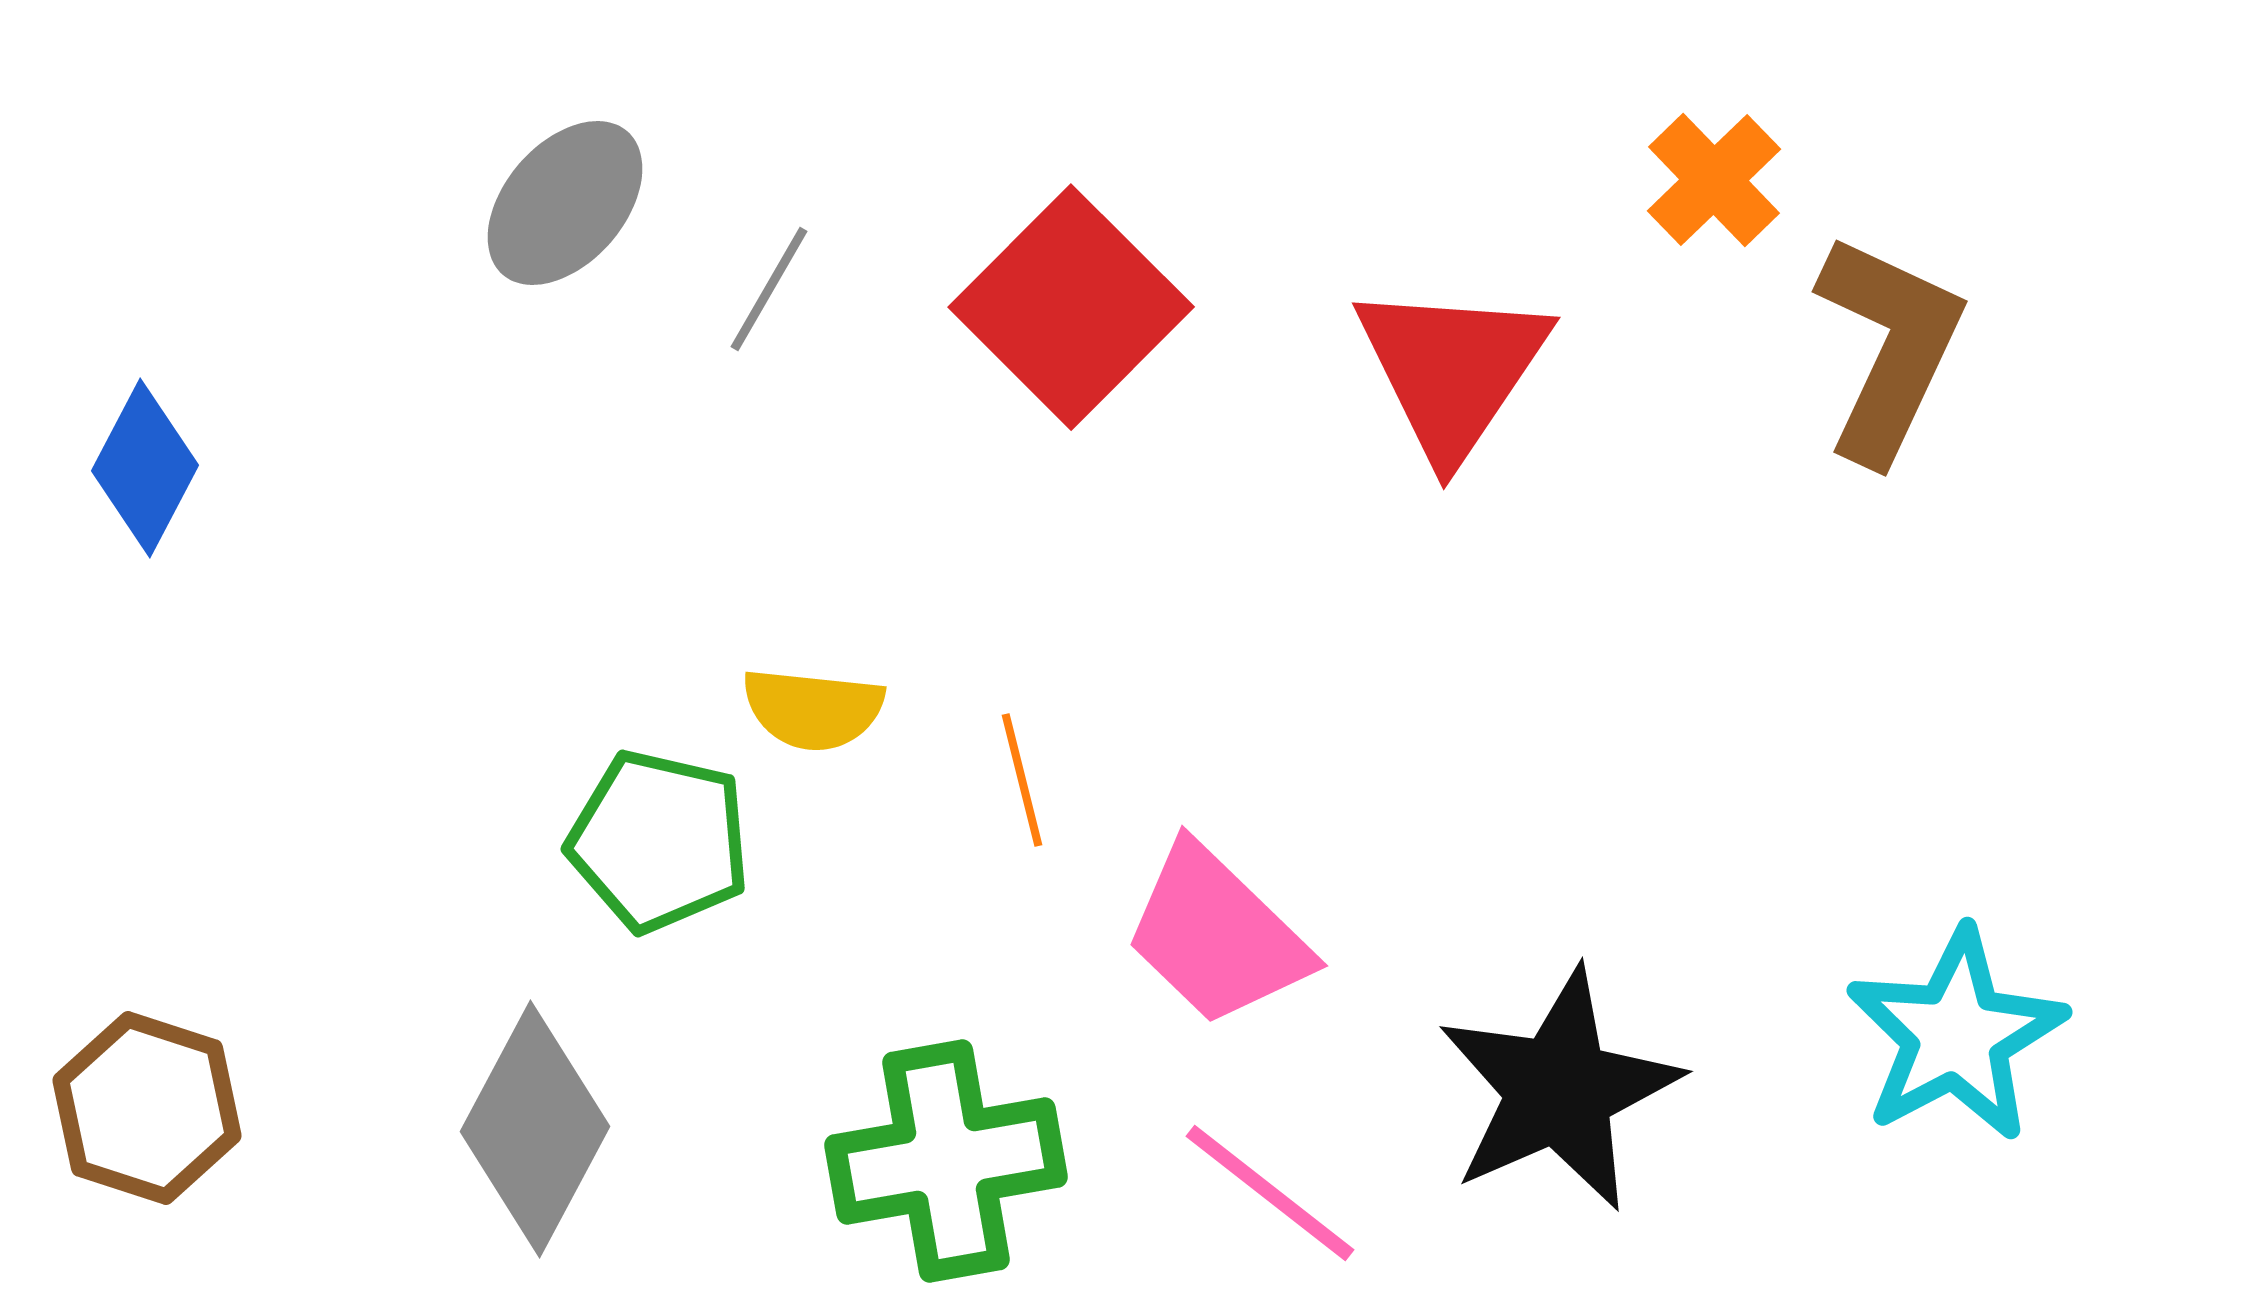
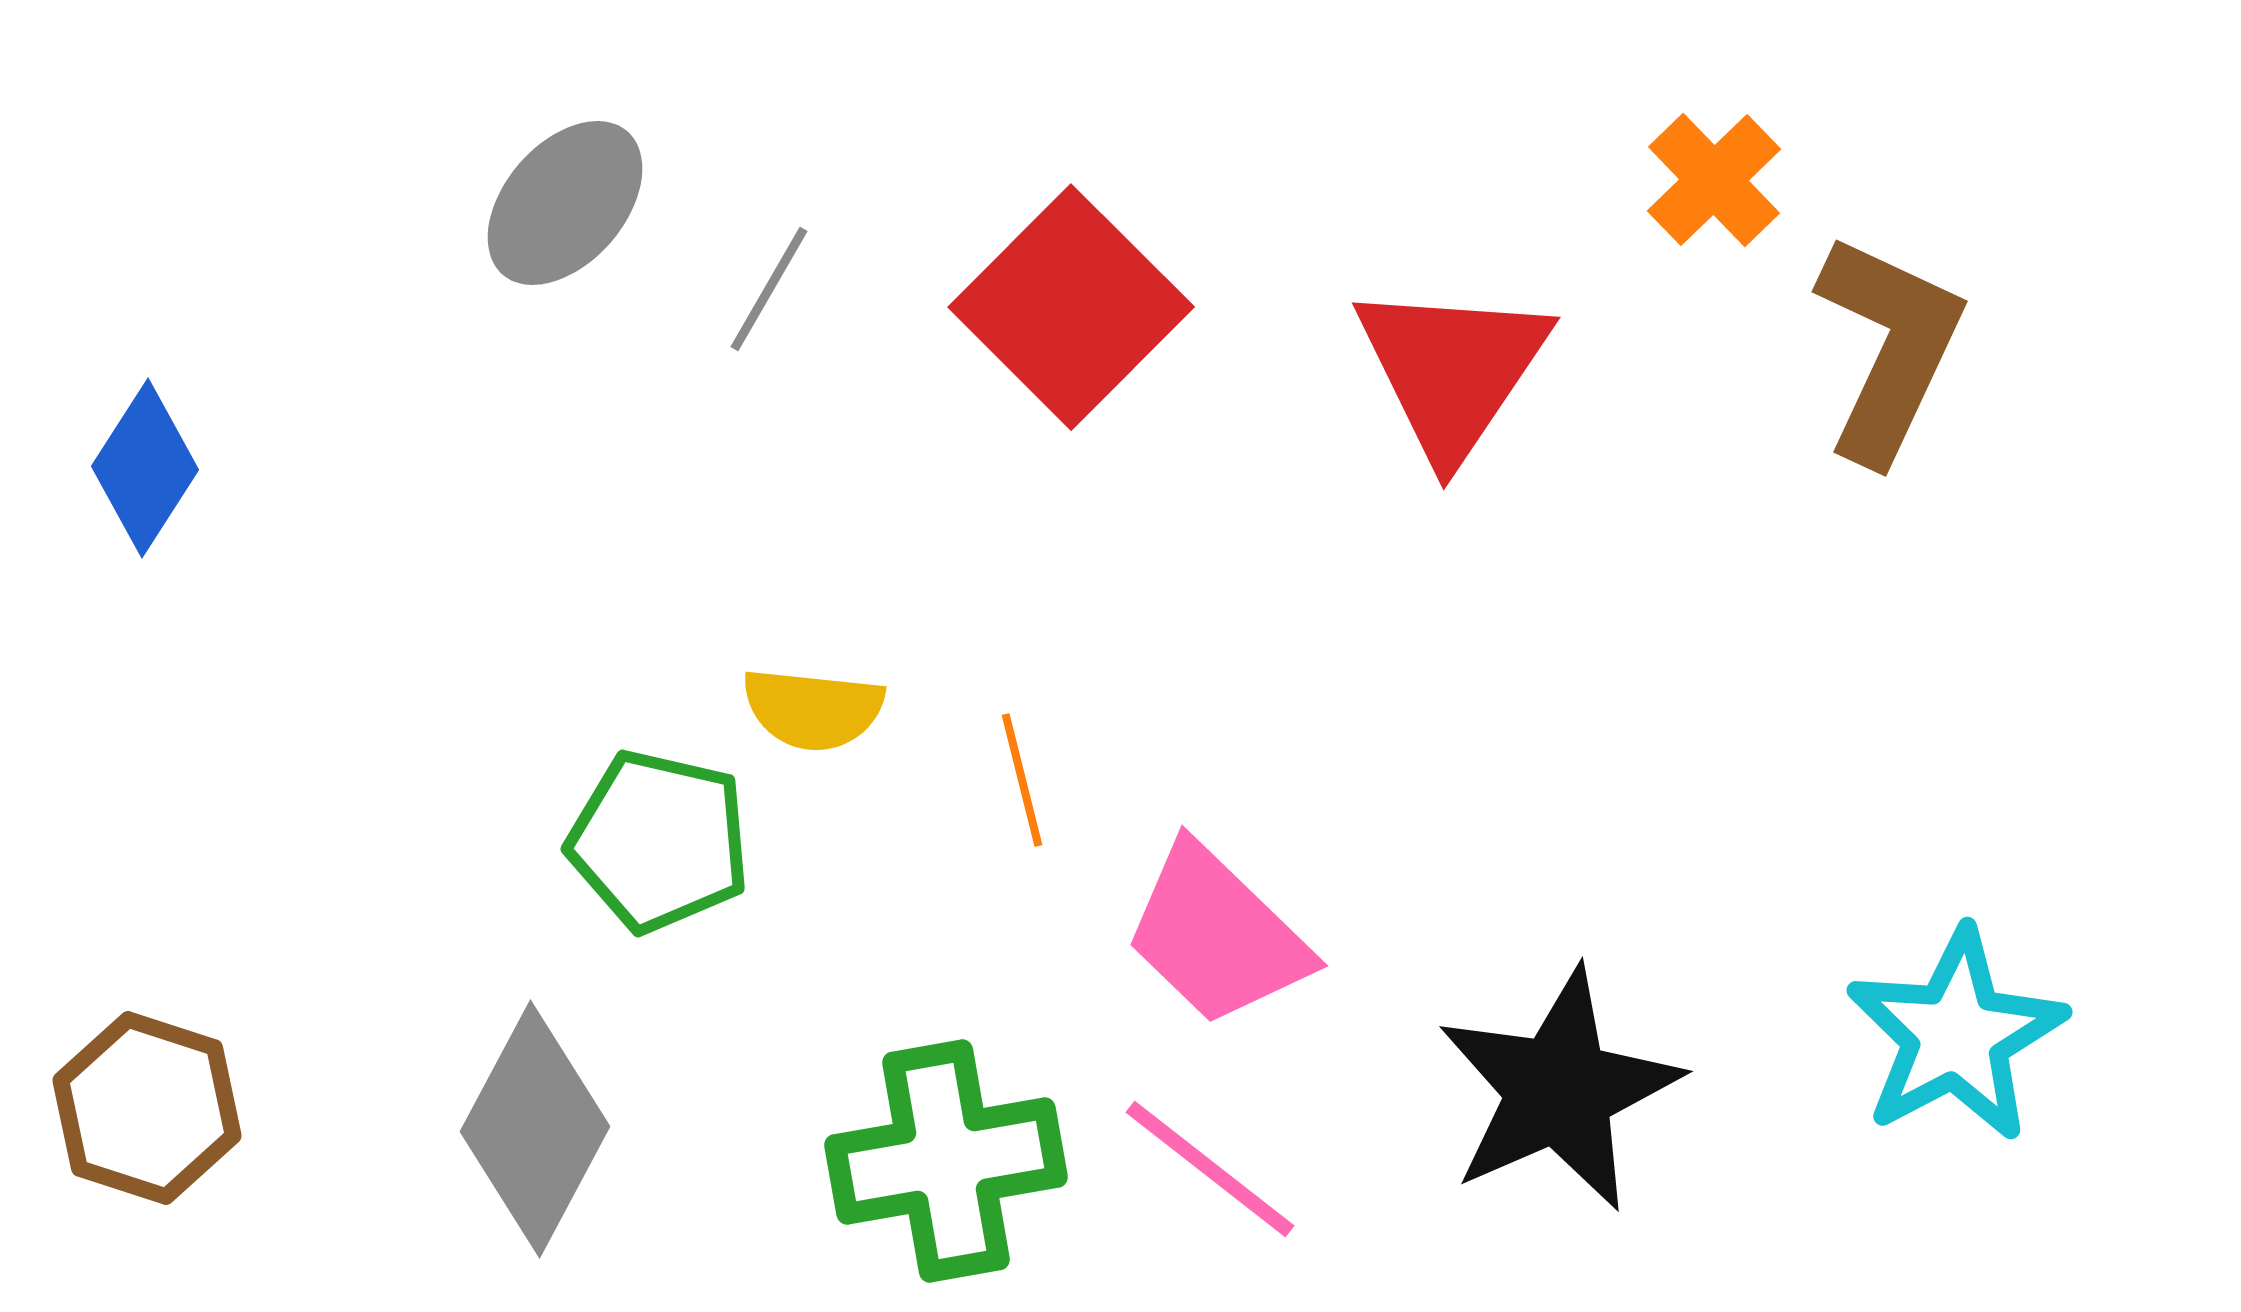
blue diamond: rotated 5 degrees clockwise
pink line: moved 60 px left, 24 px up
